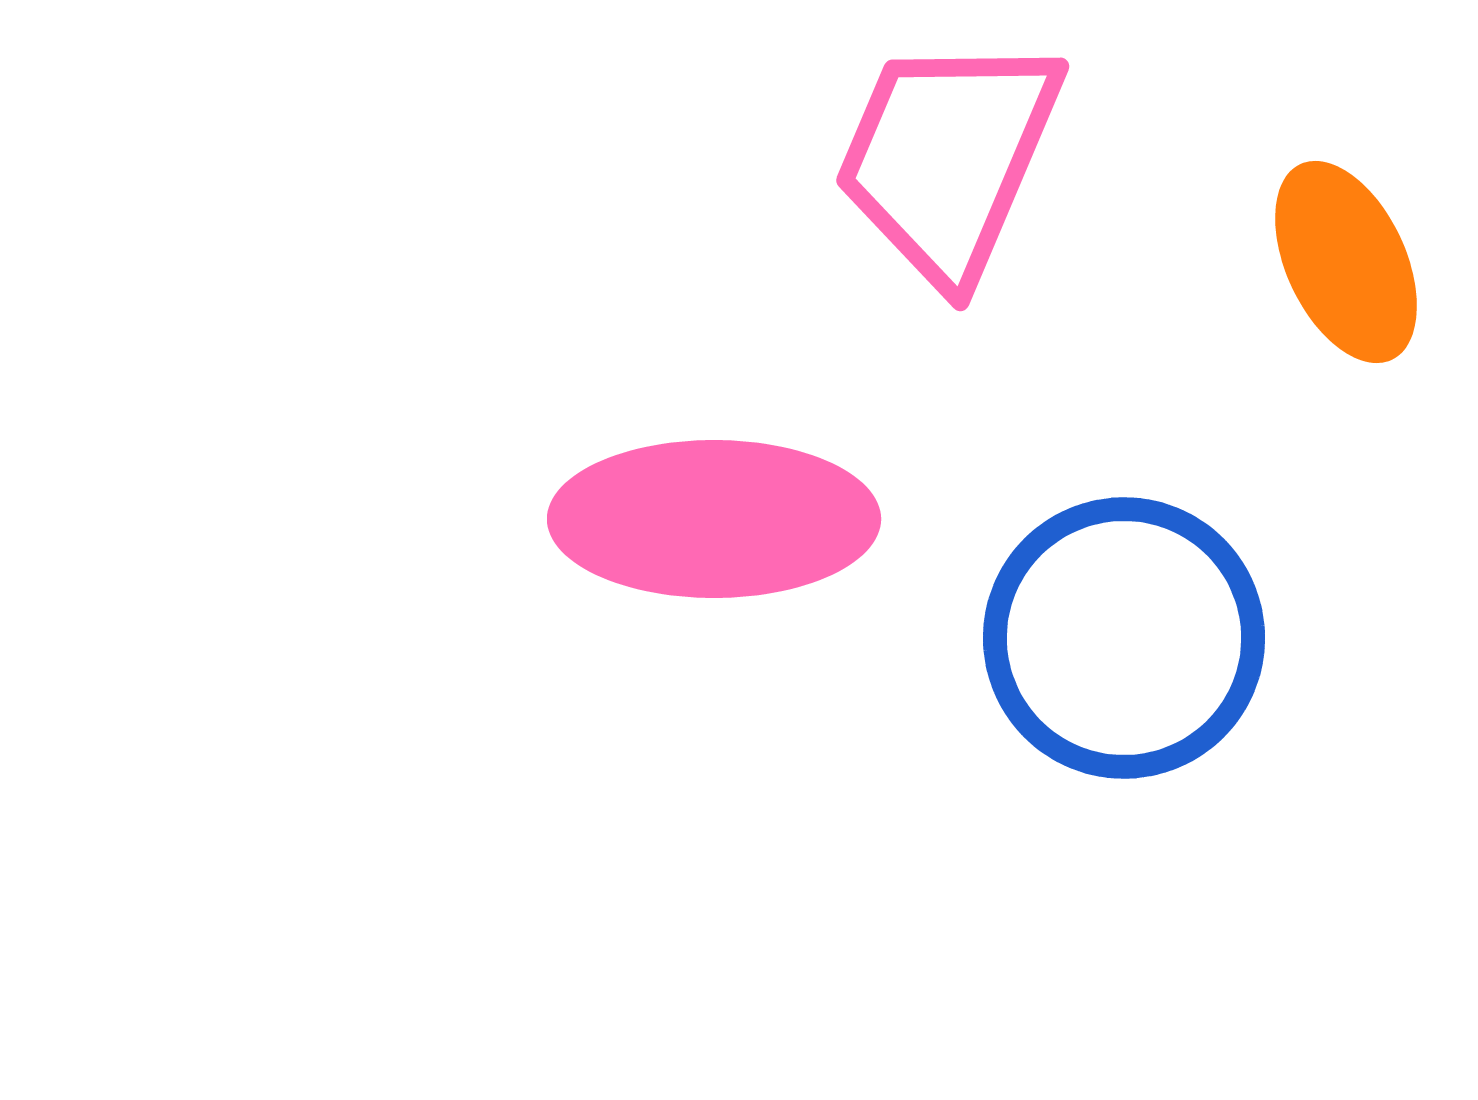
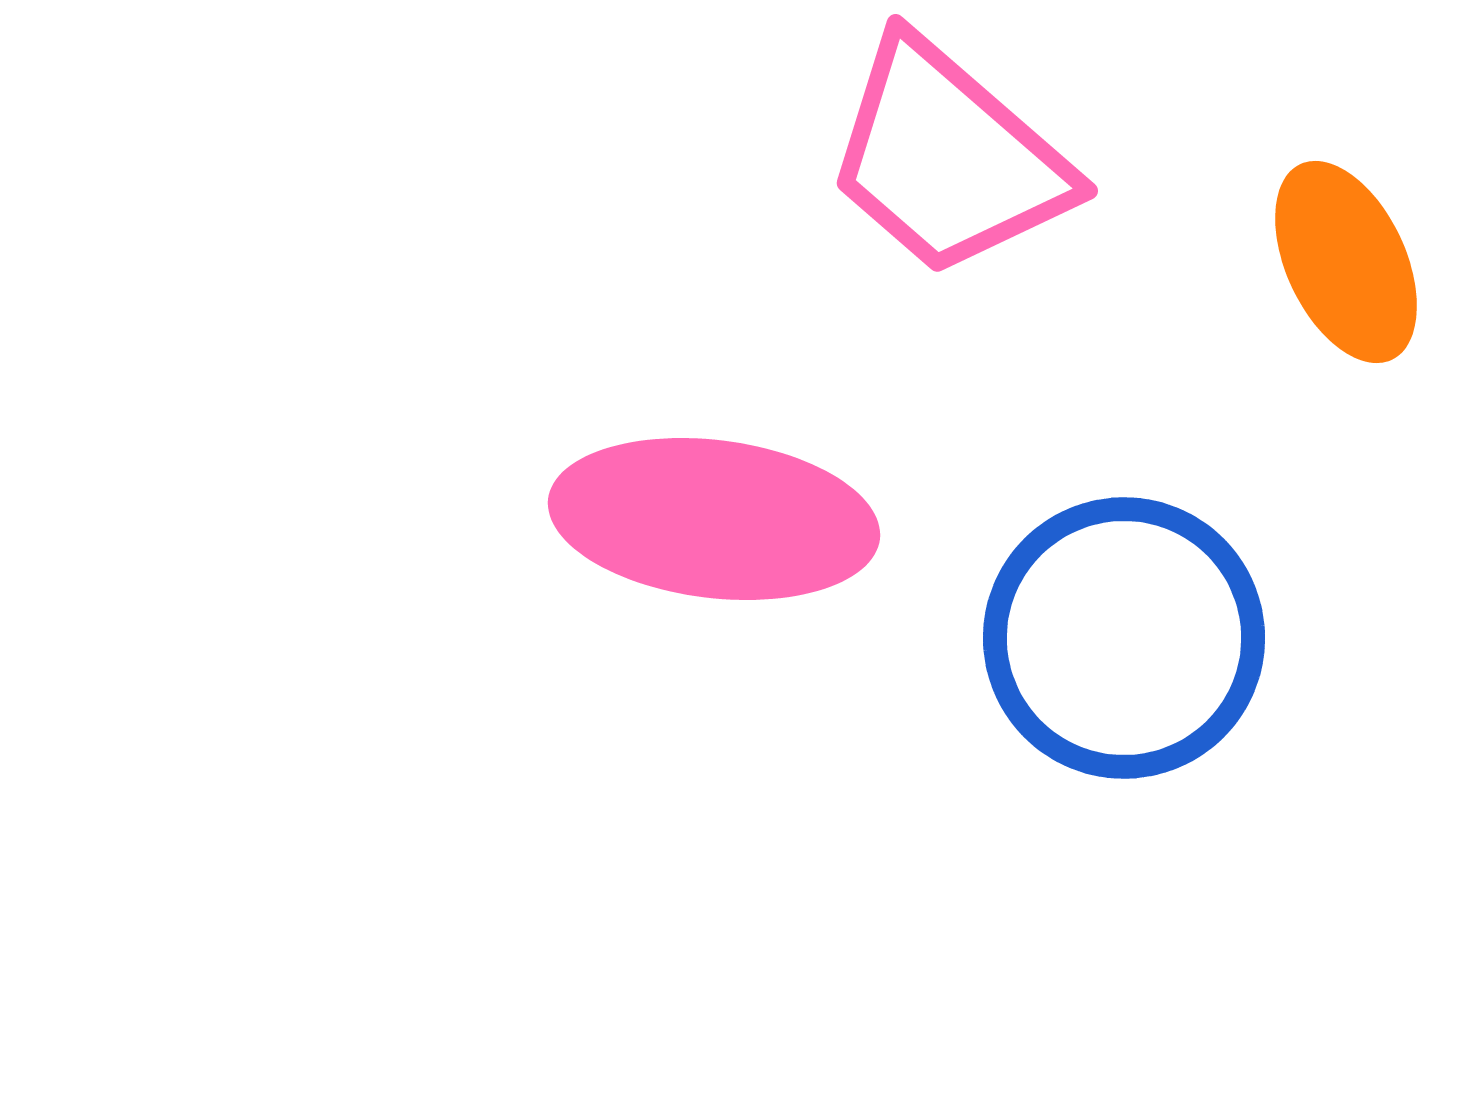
pink trapezoid: rotated 72 degrees counterclockwise
pink ellipse: rotated 7 degrees clockwise
